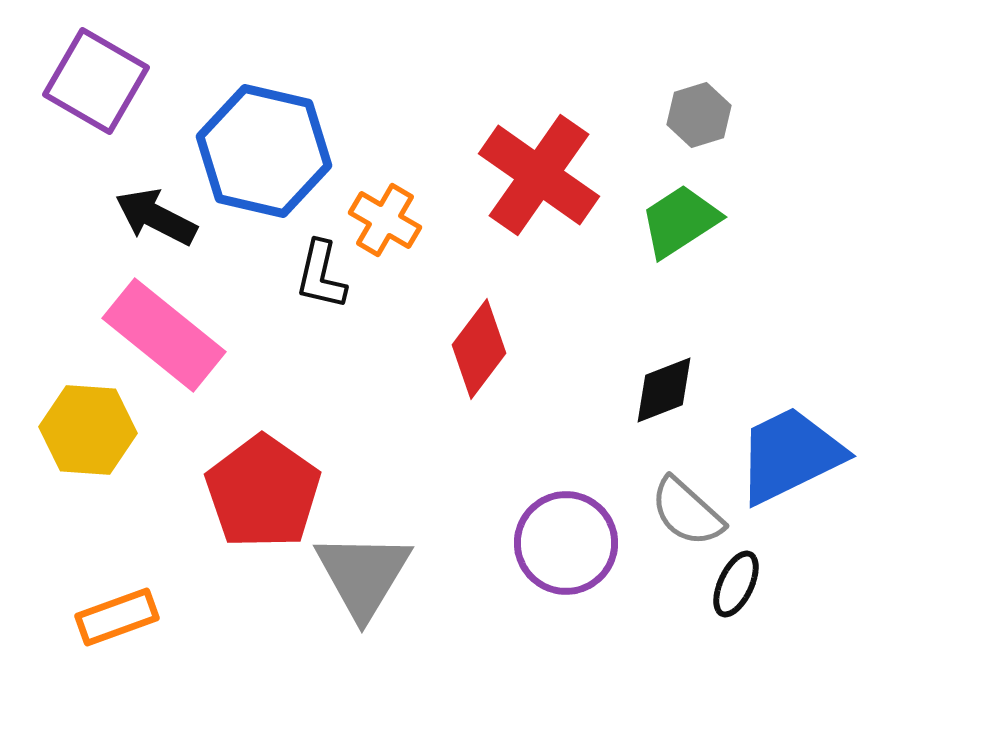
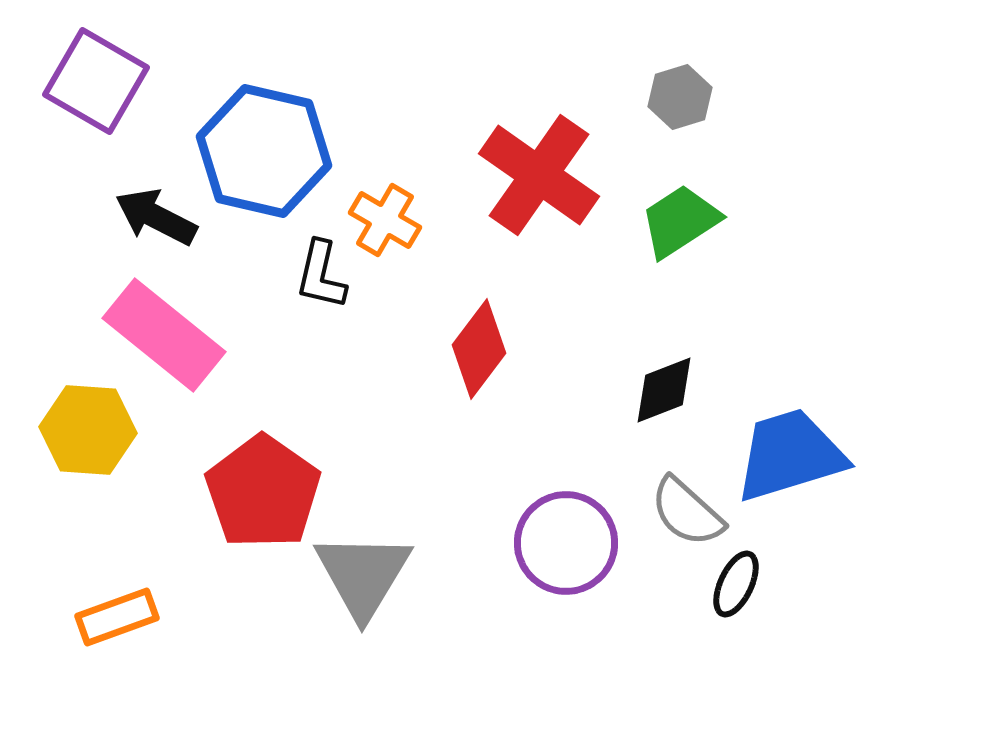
gray hexagon: moved 19 px left, 18 px up
blue trapezoid: rotated 9 degrees clockwise
